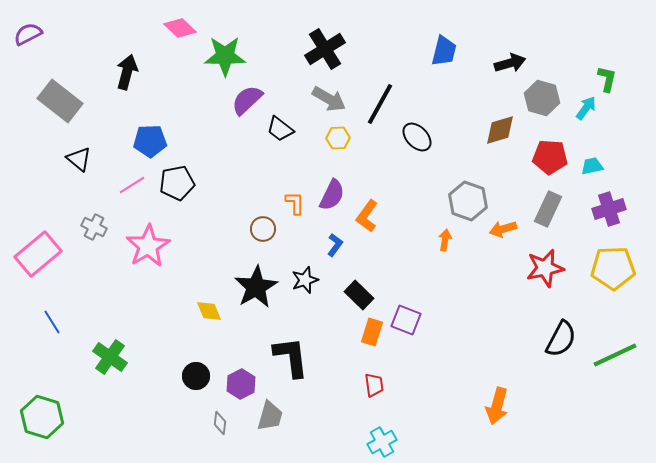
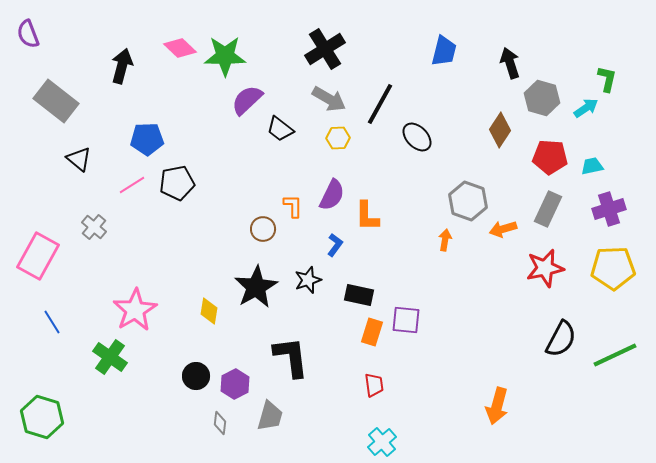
pink diamond at (180, 28): moved 20 px down
purple semicircle at (28, 34): rotated 84 degrees counterclockwise
black arrow at (510, 63): rotated 92 degrees counterclockwise
black arrow at (127, 72): moved 5 px left, 6 px up
gray rectangle at (60, 101): moved 4 px left
cyan arrow at (586, 108): rotated 20 degrees clockwise
brown diamond at (500, 130): rotated 40 degrees counterclockwise
blue pentagon at (150, 141): moved 3 px left, 2 px up
orange L-shape at (295, 203): moved 2 px left, 3 px down
orange L-shape at (367, 216): rotated 36 degrees counterclockwise
gray cross at (94, 227): rotated 15 degrees clockwise
pink star at (148, 246): moved 13 px left, 64 px down
pink rectangle at (38, 254): moved 2 px down; rotated 21 degrees counterclockwise
black star at (305, 280): moved 3 px right
black rectangle at (359, 295): rotated 32 degrees counterclockwise
yellow diamond at (209, 311): rotated 32 degrees clockwise
purple square at (406, 320): rotated 16 degrees counterclockwise
purple hexagon at (241, 384): moved 6 px left
cyan cross at (382, 442): rotated 12 degrees counterclockwise
